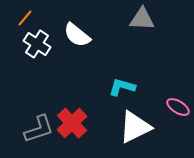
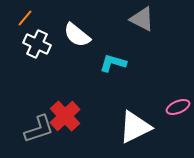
gray triangle: rotated 24 degrees clockwise
white cross: rotated 8 degrees counterclockwise
cyan L-shape: moved 9 px left, 24 px up
pink ellipse: rotated 55 degrees counterclockwise
red cross: moved 7 px left, 7 px up
